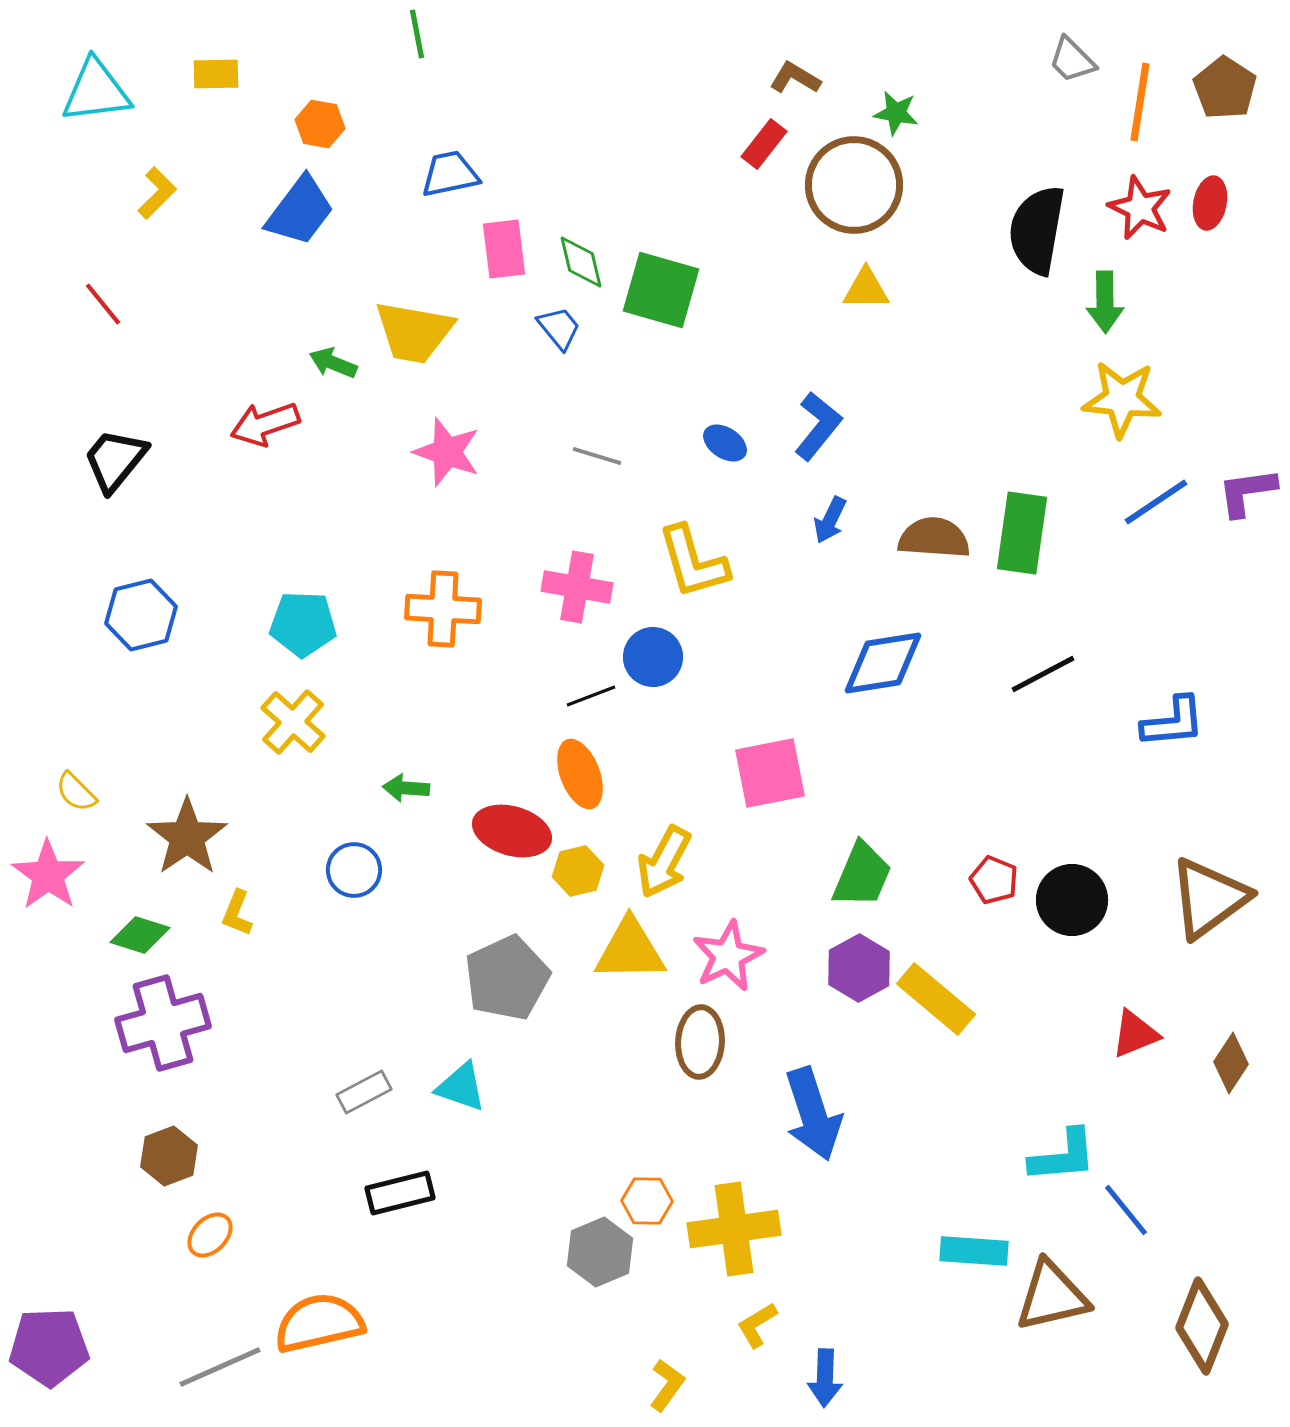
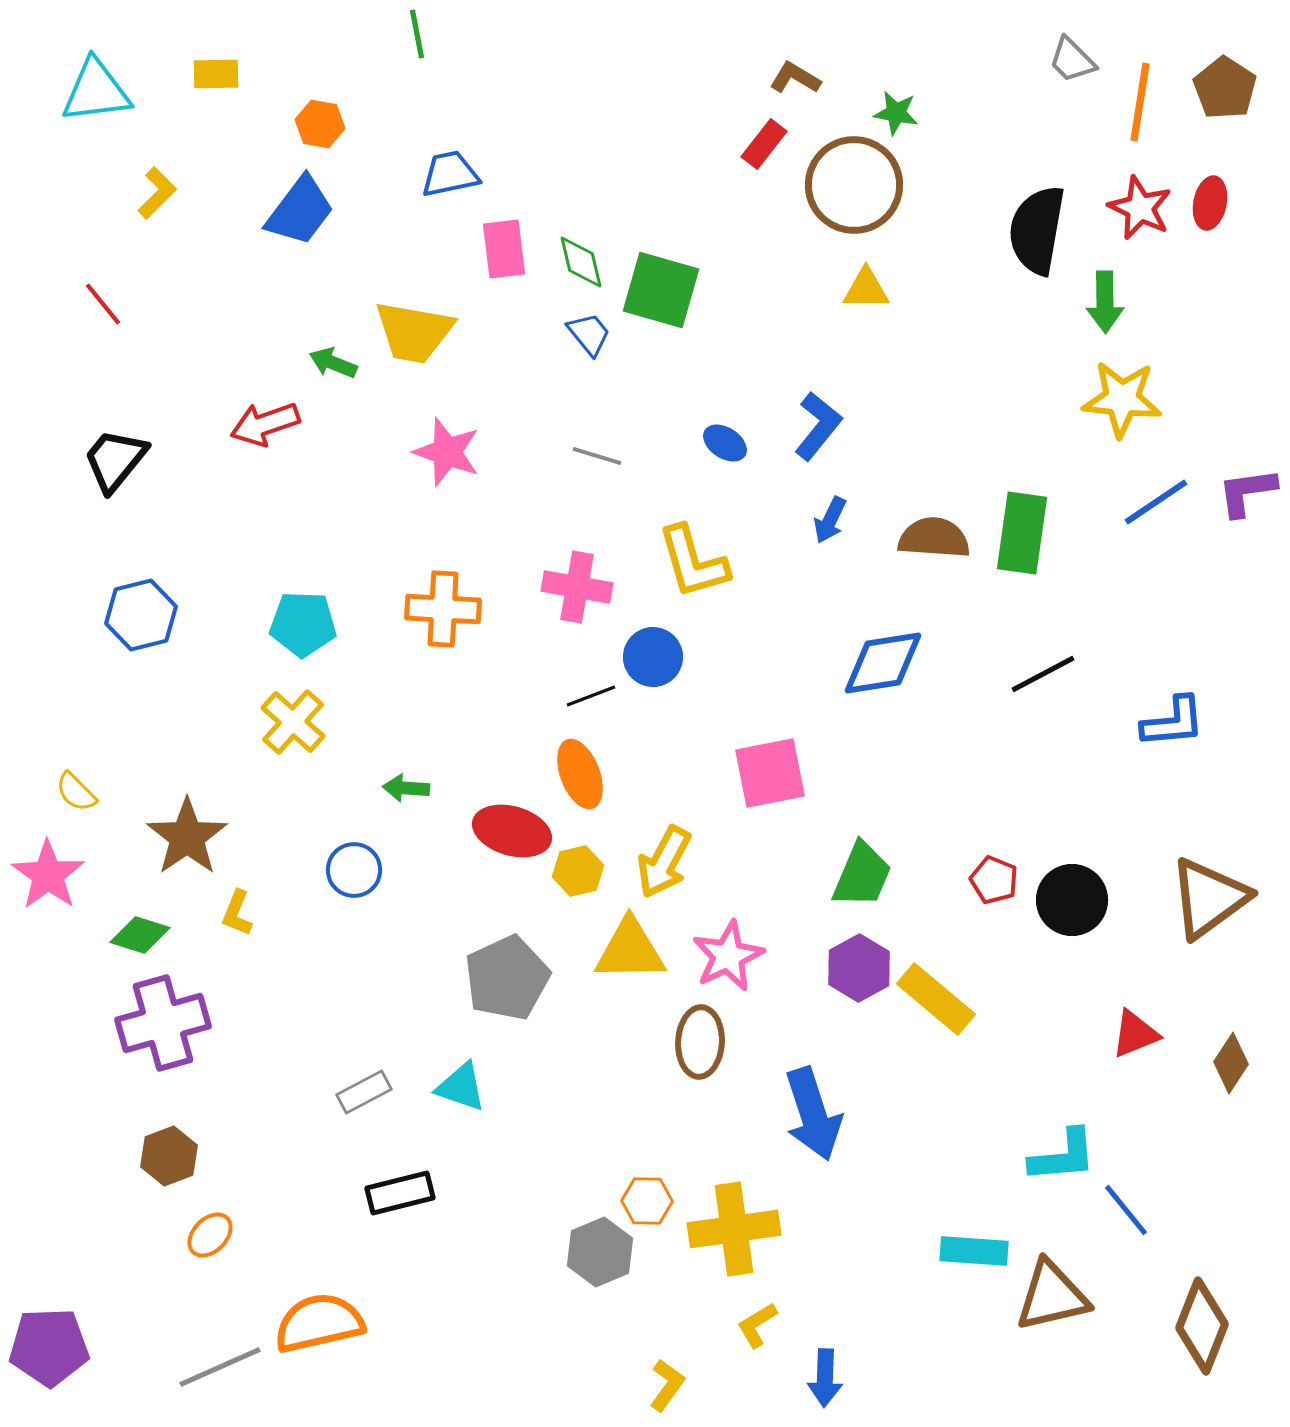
blue trapezoid at (559, 328): moved 30 px right, 6 px down
